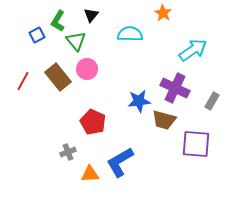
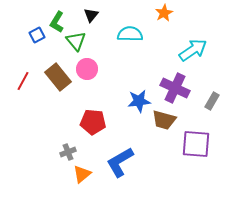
orange star: moved 1 px right; rotated 12 degrees clockwise
green L-shape: moved 1 px left, 1 px down
red pentagon: rotated 20 degrees counterclockwise
orange triangle: moved 8 px left; rotated 36 degrees counterclockwise
